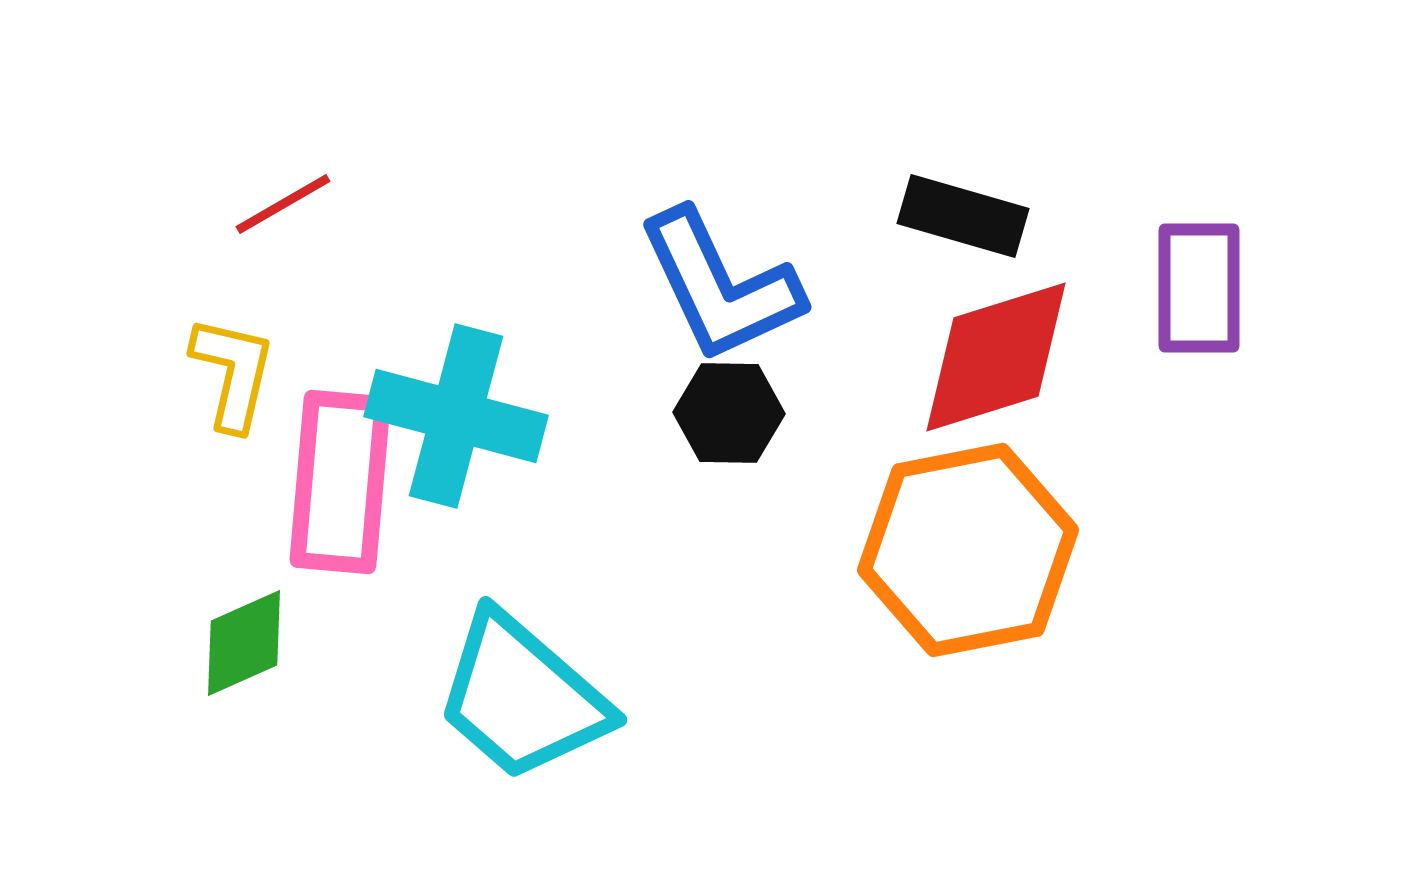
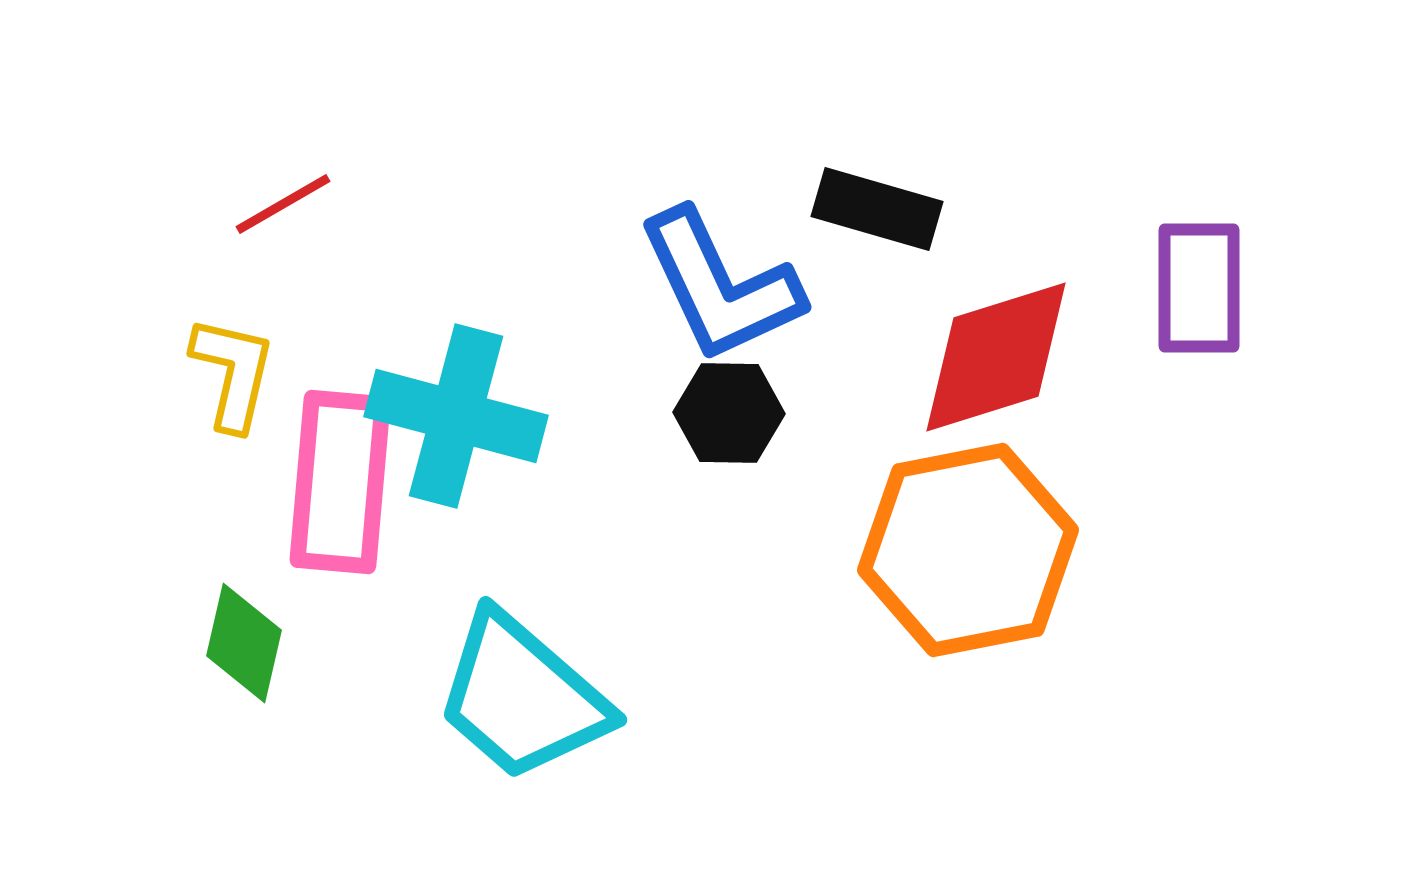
black rectangle: moved 86 px left, 7 px up
green diamond: rotated 53 degrees counterclockwise
